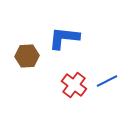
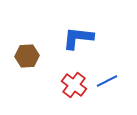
blue L-shape: moved 14 px right
